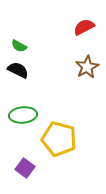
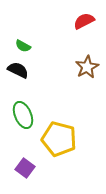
red semicircle: moved 6 px up
green semicircle: moved 4 px right
green ellipse: rotated 72 degrees clockwise
